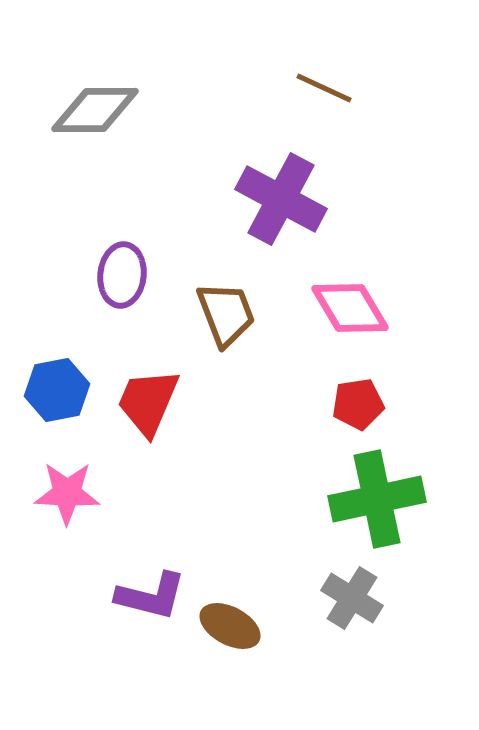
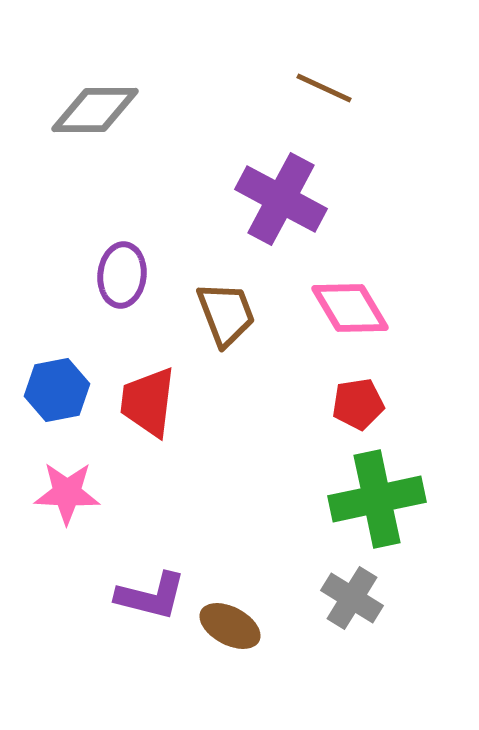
red trapezoid: rotated 16 degrees counterclockwise
